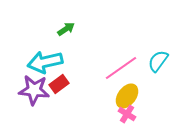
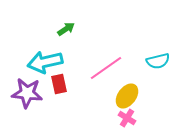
cyan semicircle: rotated 140 degrees counterclockwise
pink line: moved 15 px left
red rectangle: rotated 66 degrees counterclockwise
purple star: moved 7 px left, 3 px down
pink cross: moved 4 px down
